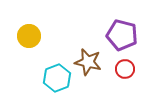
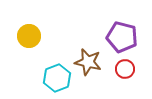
purple pentagon: moved 2 px down
